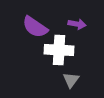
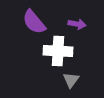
purple semicircle: moved 1 px left, 5 px up; rotated 16 degrees clockwise
white cross: moved 1 px left, 1 px down
